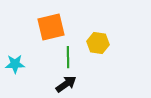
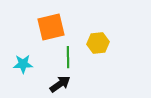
yellow hexagon: rotated 15 degrees counterclockwise
cyan star: moved 8 px right
black arrow: moved 6 px left
